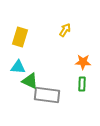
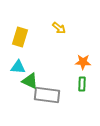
yellow arrow: moved 6 px left, 2 px up; rotated 96 degrees clockwise
